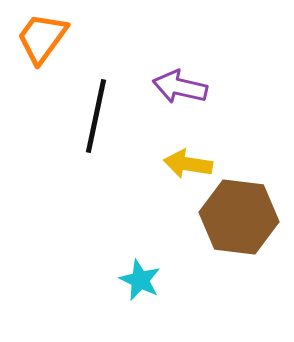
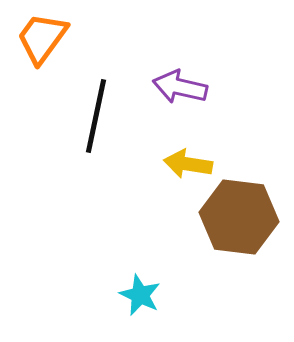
cyan star: moved 15 px down
